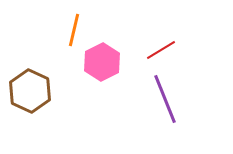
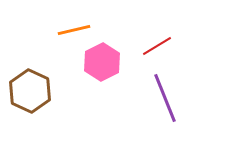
orange line: rotated 64 degrees clockwise
red line: moved 4 px left, 4 px up
purple line: moved 1 px up
